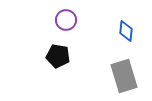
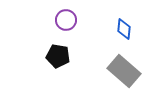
blue diamond: moved 2 px left, 2 px up
gray rectangle: moved 5 px up; rotated 32 degrees counterclockwise
